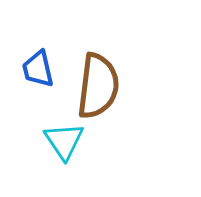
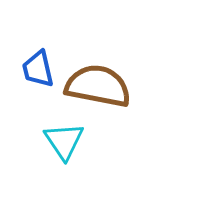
brown semicircle: rotated 86 degrees counterclockwise
